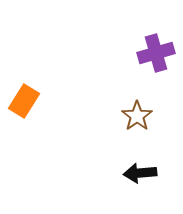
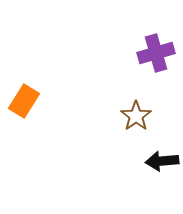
brown star: moved 1 px left
black arrow: moved 22 px right, 12 px up
